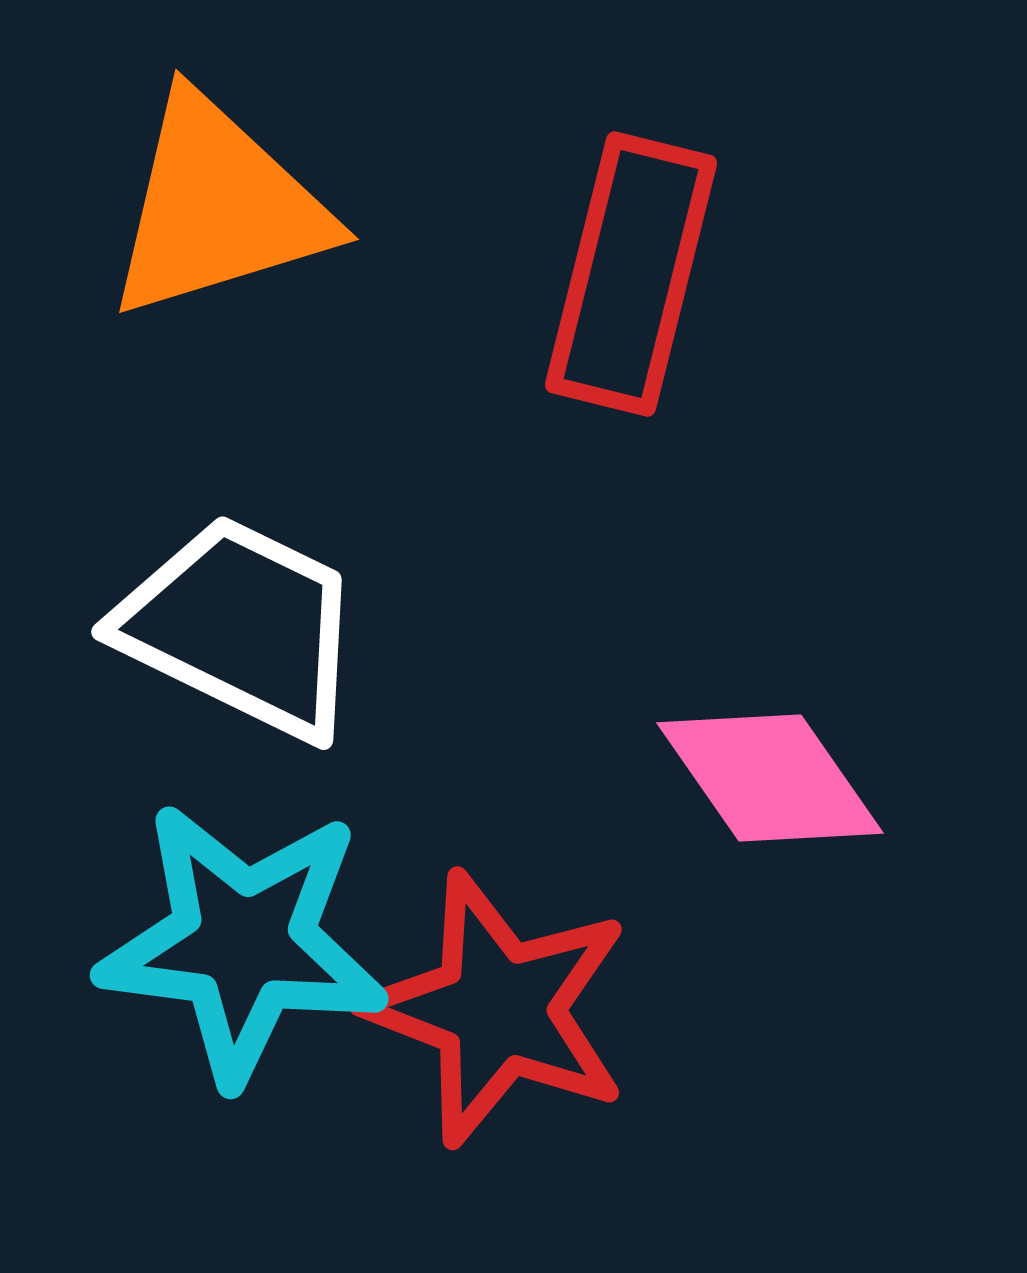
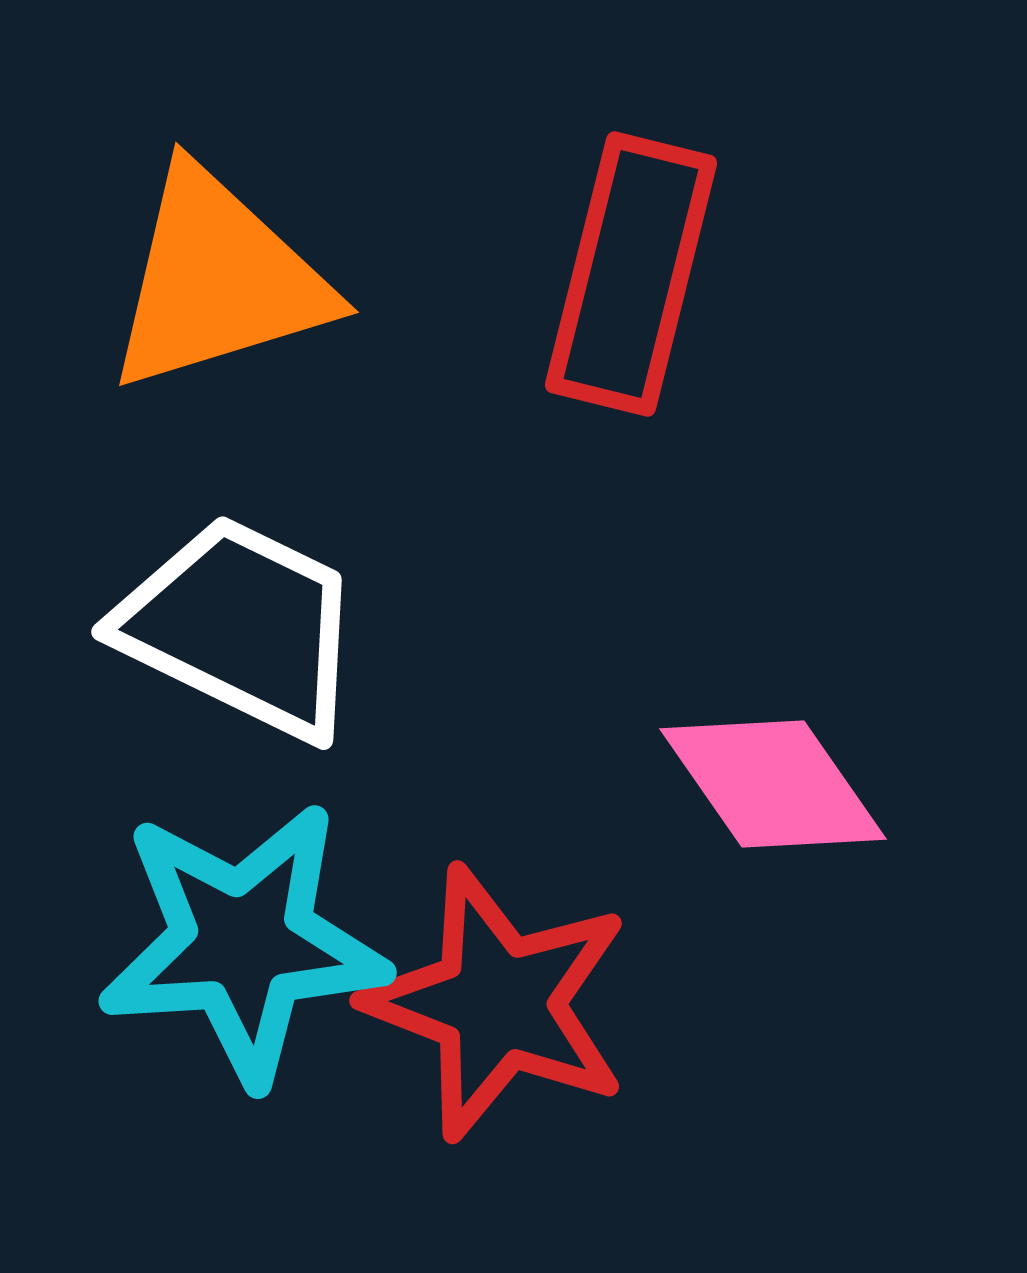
orange triangle: moved 73 px down
pink diamond: moved 3 px right, 6 px down
cyan star: rotated 11 degrees counterclockwise
red star: moved 6 px up
